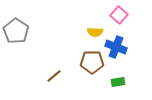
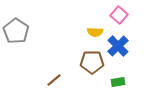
blue cross: moved 2 px right, 1 px up; rotated 25 degrees clockwise
brown line: moved 4 px down
